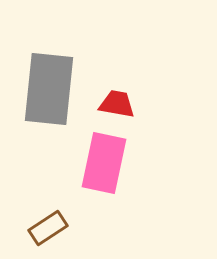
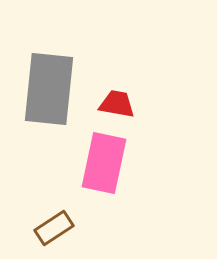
brown rectangle: moved 6 px right
